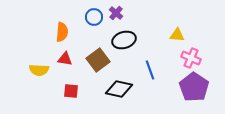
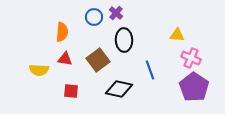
black ellipse: rotated 75 degrees counterclockwise
